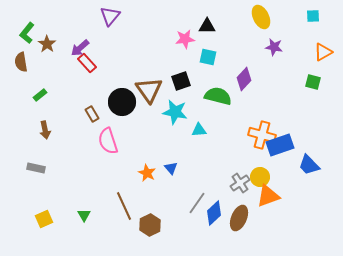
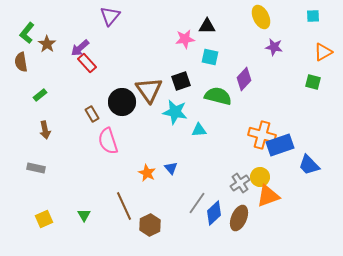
cyan square at (208, 57): moved 2 px right
